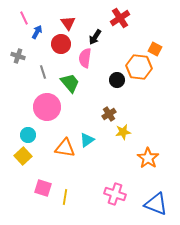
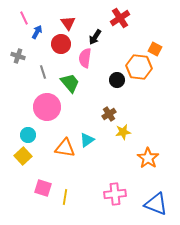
pink cross: rotated 25 degrees counterclockwise
